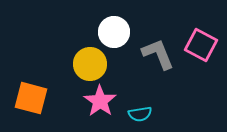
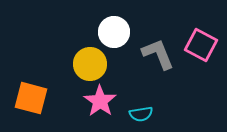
cyan semicircle: moved 1 px right
